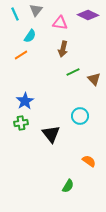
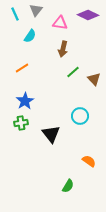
orange line: moved 1 px right, 13 px down
green line: rotated 16 degrees counterclockwise
